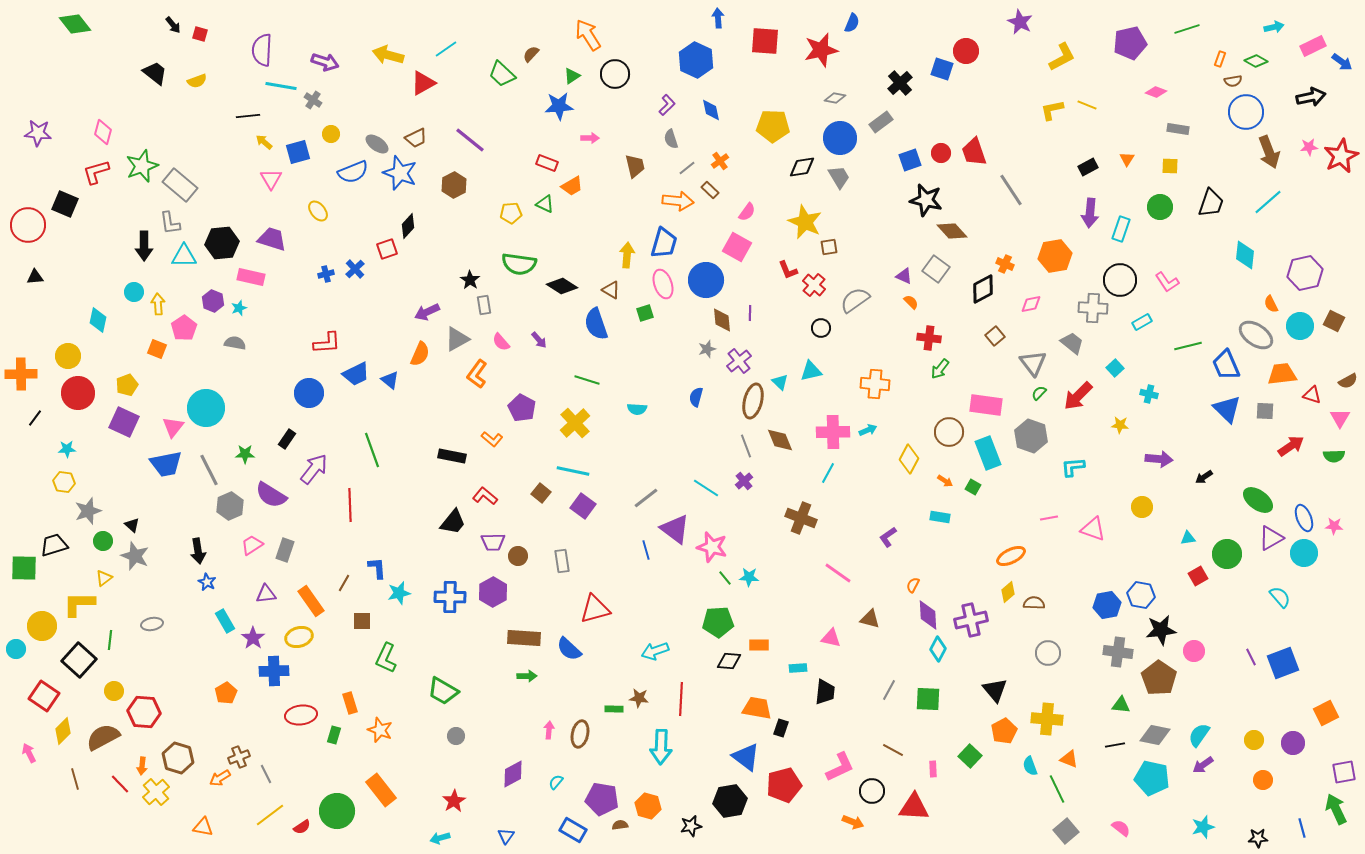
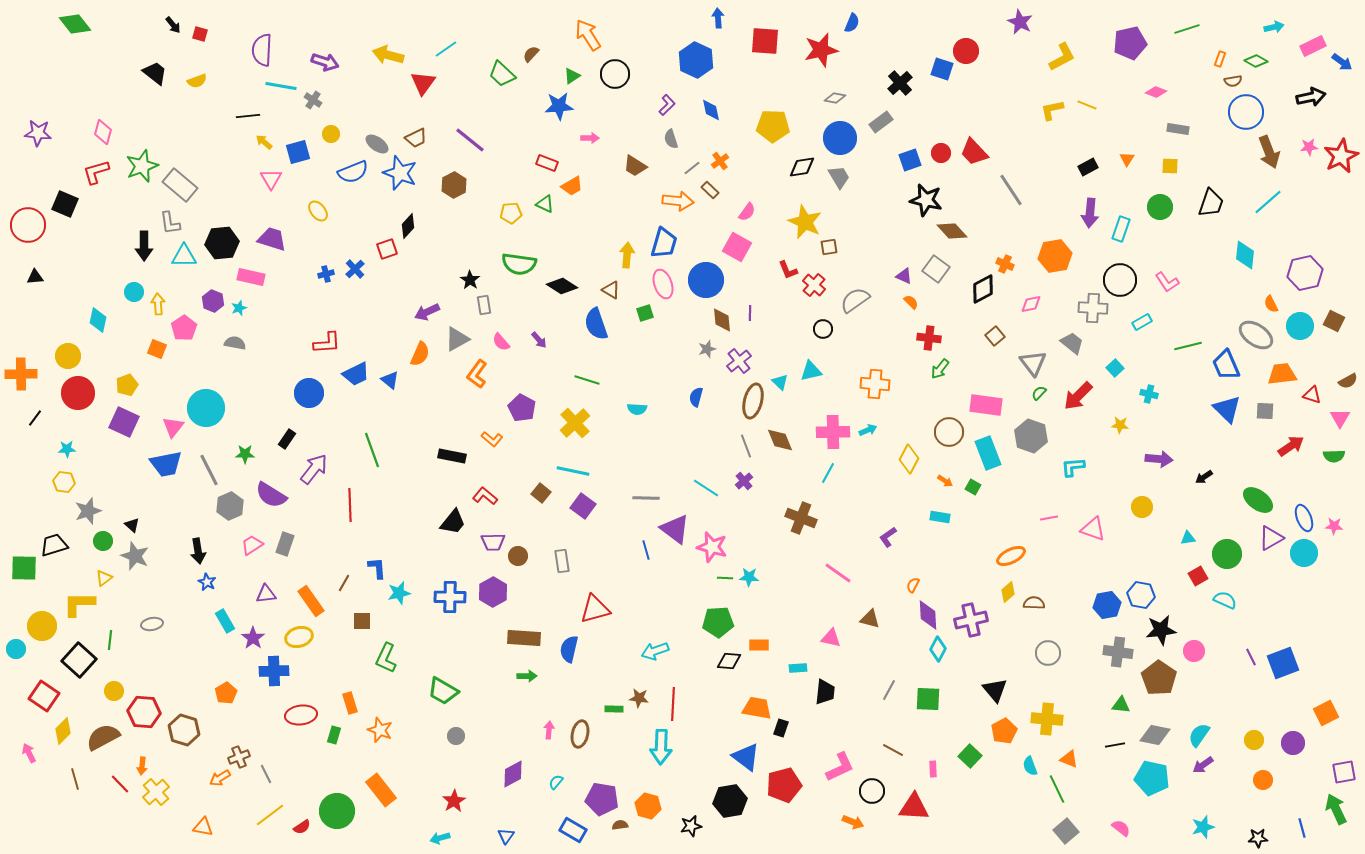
red triangle at (423, 83): rotated 24 degrees counterclockwise
red trapezoid at (974, 152): rotated 24 degrees counterclockwise
brown trapezoid at (635, 166): rotated 135 degrees clockwise
gray line at (687, 168): moved 5 px right
black circle at (821, 328): moved 2 px right, 1 px down
gray line at (646, 498): rotated 40 degrees clockwise
gray rectangle at (285, 550): moved 6 px up
green line at (725, 578): rotated 49 degrees counterclockwise
cyan semicircle at (1280, 597): moved 55 px left, 3 px down; rotated 25 degrees counterclockwise
blue semicircle at (569, 649): rotated 60 degrees clockwise
red line at (681, 699): moved 8 px left, 5 px down
brown hexagon at (178, 758): moved 6 px right, 28 px up
